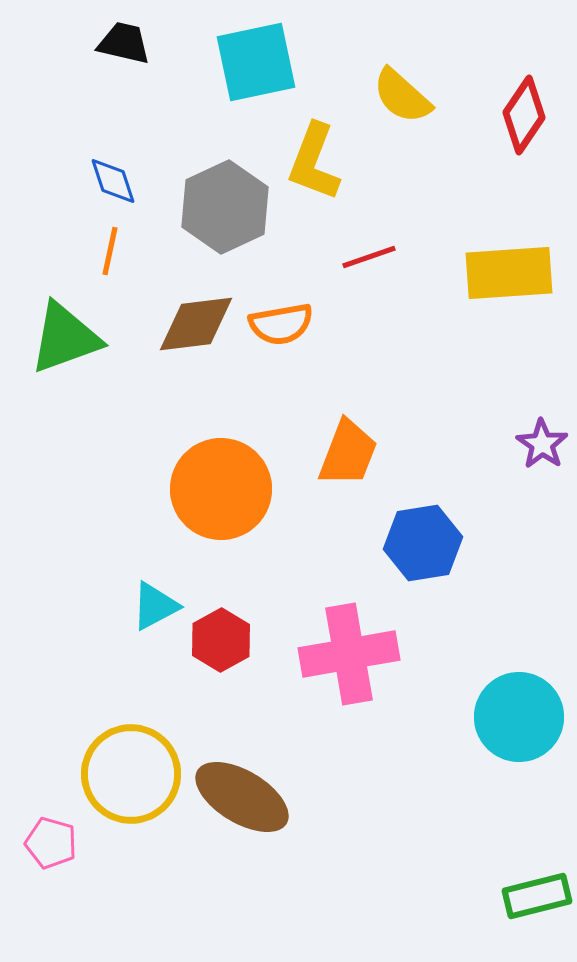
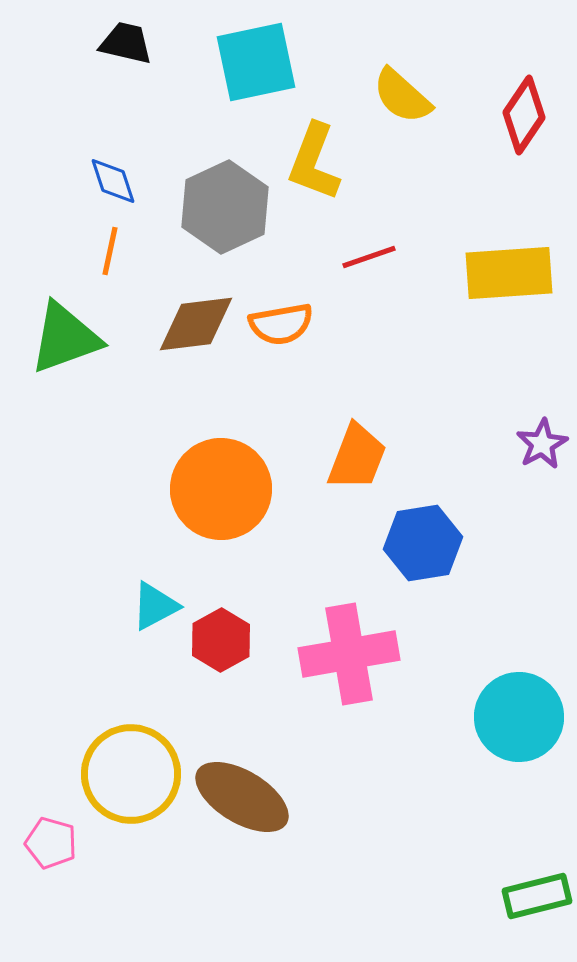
black trapezoid: moved 2 px right
purple star: rotated 9 degrees clockwise
orange trapezoid: moved 9 px right, 4 px down
